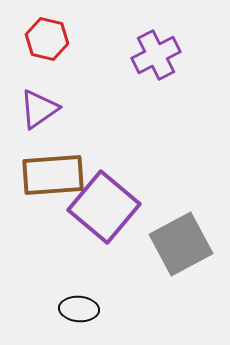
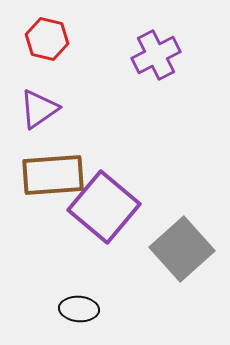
gray square: moved 1 px right, 5 px down; rotated 14 degrees counterclockwise
